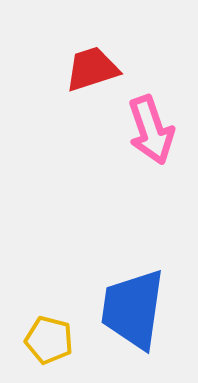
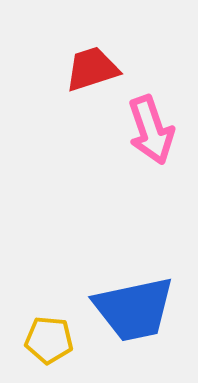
blue trapezoid: moved 1 px right; rotated 110 degrees counterclockwise
yellow pentagon: rotated 9 degrees counterclockwise
